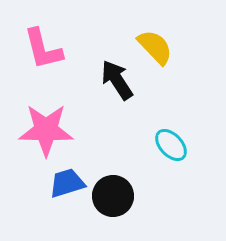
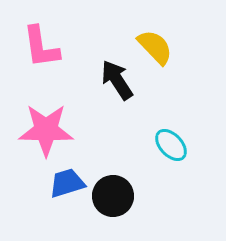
pink L-shape: moved 2 px left, 2 px up; rotated 6 degrees clockwise
